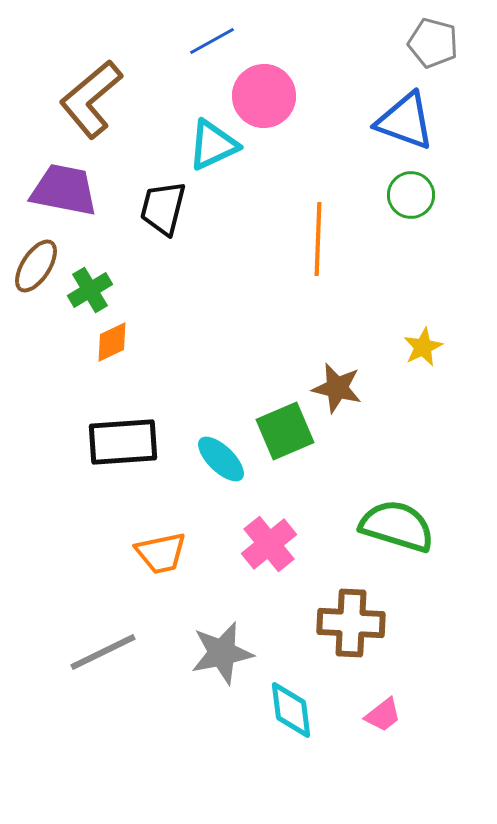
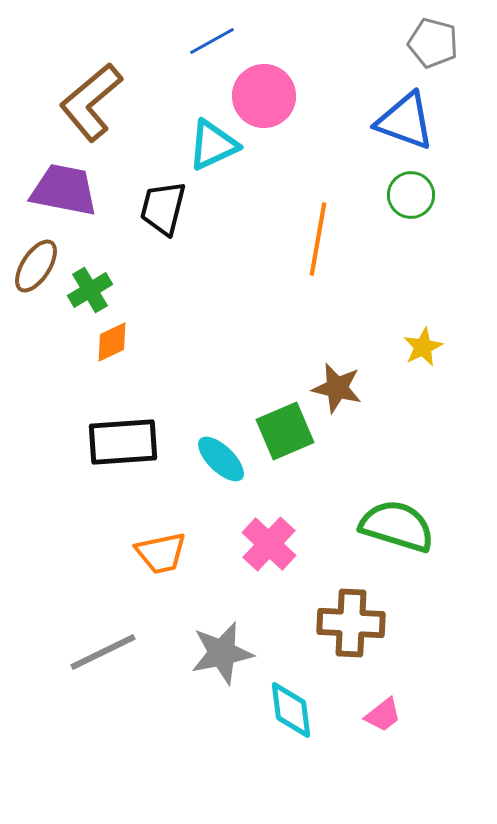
brown L-shape: moved 3 px down
orange line: rotated 8 degrees clockwise
pink cross: rotated 8 degrees counterclockwise
